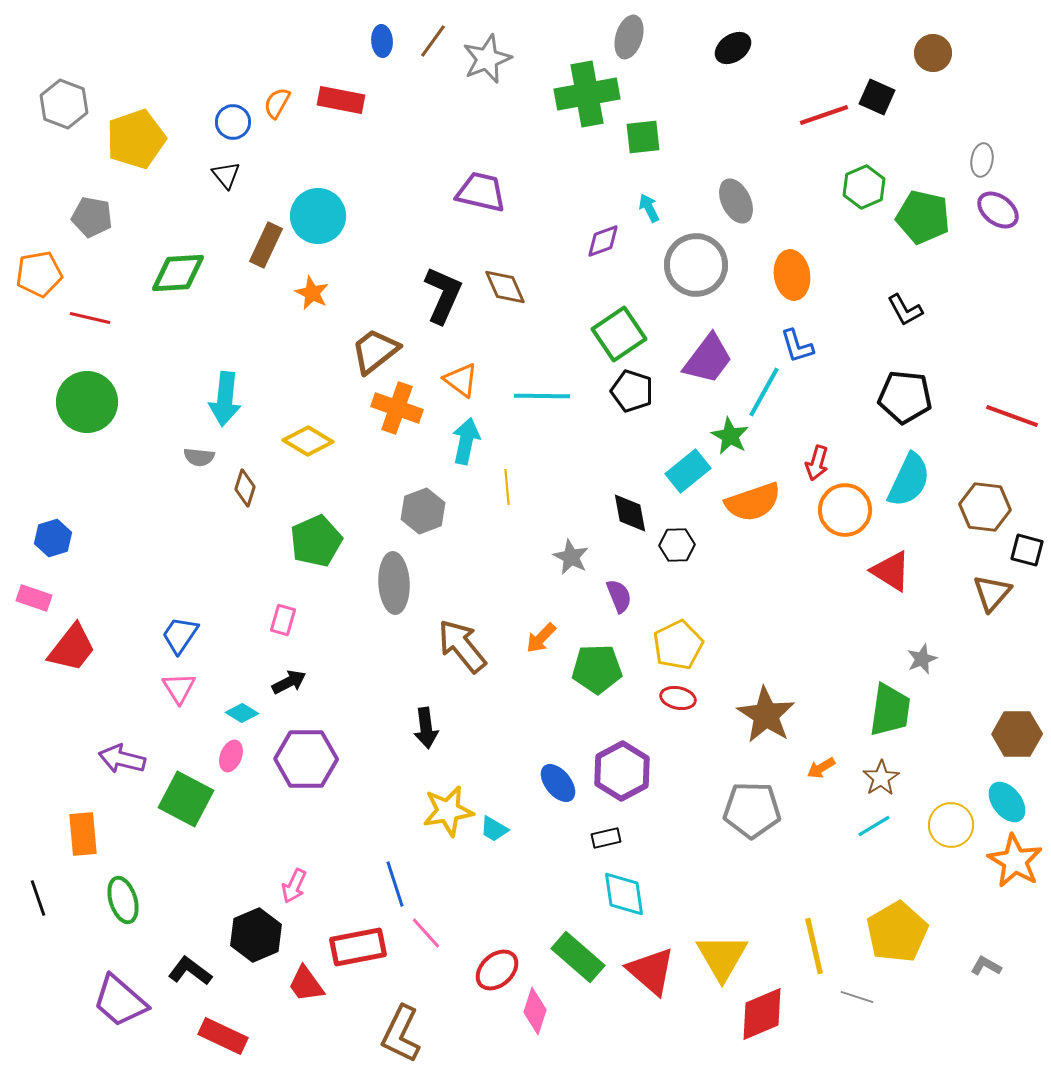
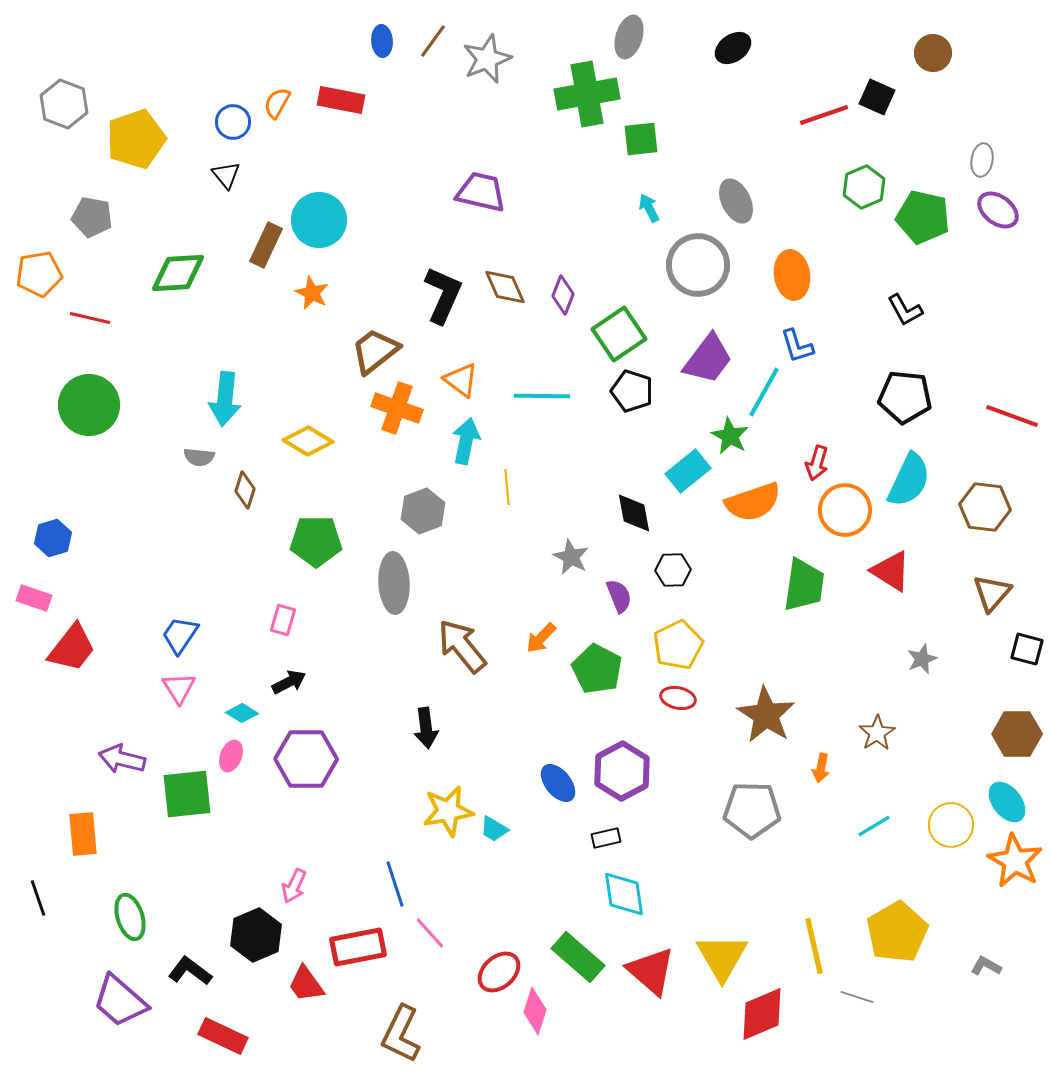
green square at (643, 137): moved 2 px left, 2 px down
cyan circle at (318, 216): moved 1 px right, 4 px down
purple diamond at (603, 241): moved 40 px left, 54 px down; rotated 48 degrees counterclockwise
gray circle at (696, 265): moved 2 px right
green circle at (87, 402): moved 2 px right, 3 px down
brown diamond at (245, 488): moved 2 px down
black diamond at (630, 513): moved 4 px right
green pentagon at (316, 541): rotated 24 degrees clockwise
black hexagon at (677, 545): moved 4 px left, 25 px down
black square at (1027, 550): moved 99 px down
green pentagon at (597, 669): rotated 30 degrees clockwise
green trapezoid at (890, 710): moved 86 px left, 125 px up
orange arrow at (821, 768): rotated 48 degrees counterclockwise
brown star at (881, 778): moved 4 px left, 45 px up
green square at (186, 799): moved 1 px right, 5 px up; rotated 34 degrees counterclockwise
green ellipse at (123, 900): moved 7 px right, 17 px down
pink line at (426, 933): moved 4 px right
red ellipse at (497, 970): moved 2 px right, 2 px down
